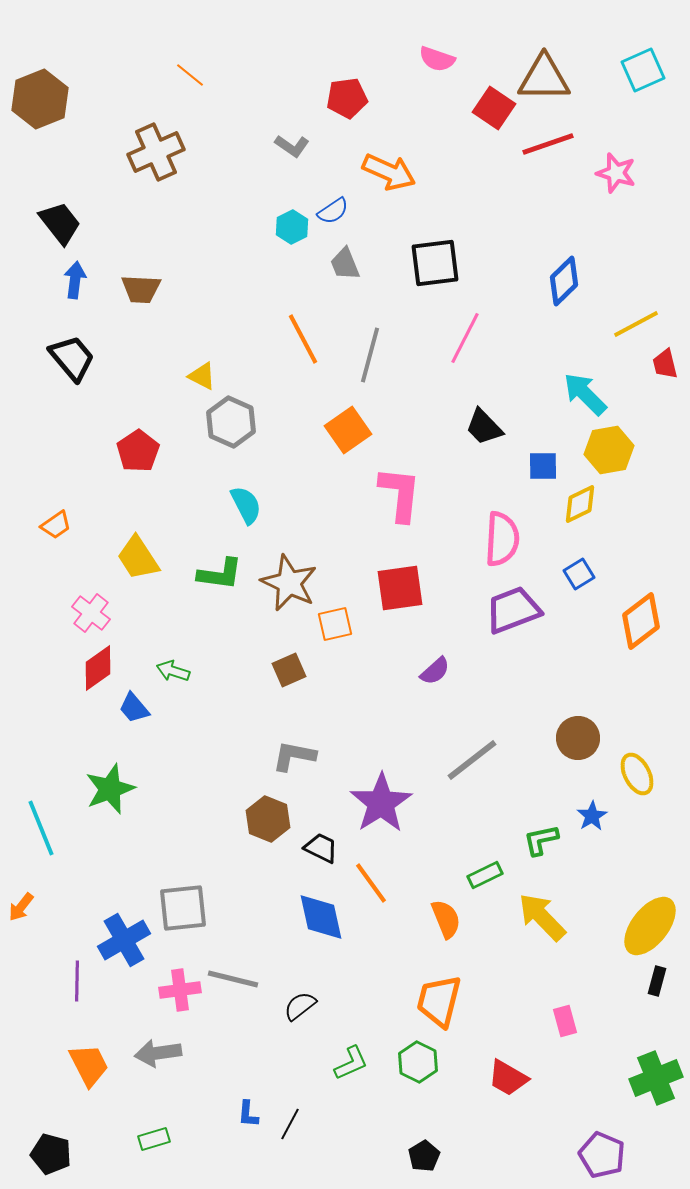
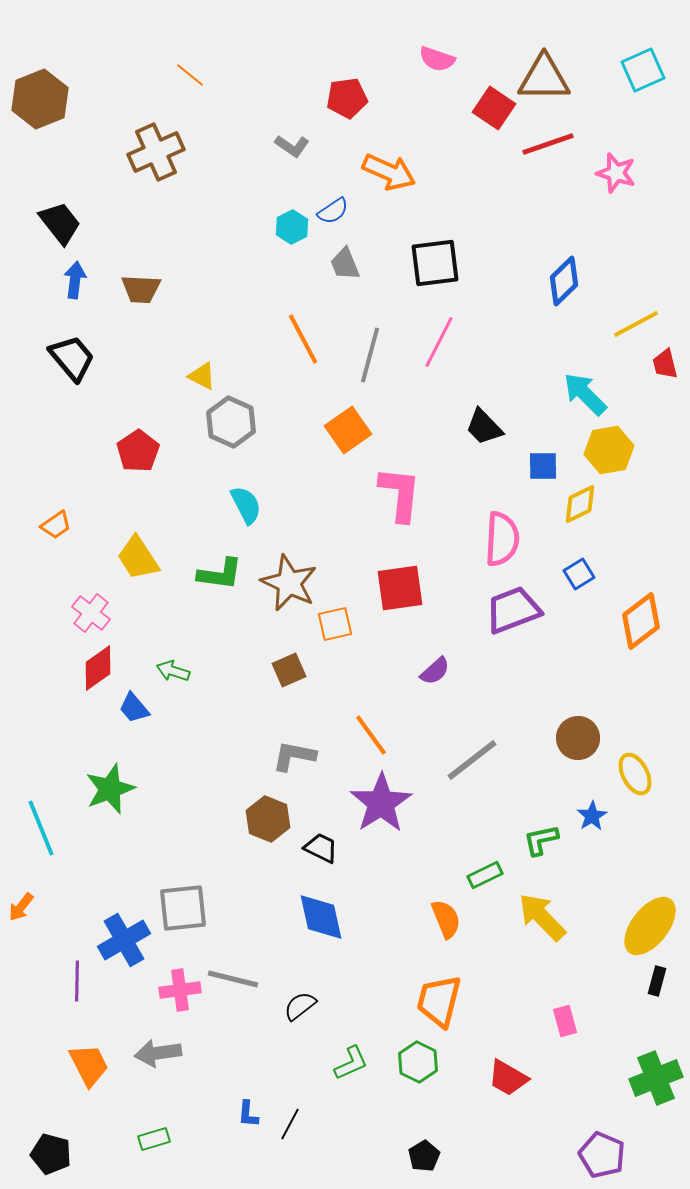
pink line at (465, 338): moved 26 px left, 4 px down
yellow ellipse at (637, 774): moved 2 px left
orange line at (371, 883): moved 148 px up
